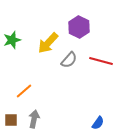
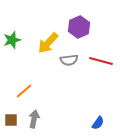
purple hexagon: rotated 10 degrees clockwise
gray semicircle: rotated 42 degrees clockwise
